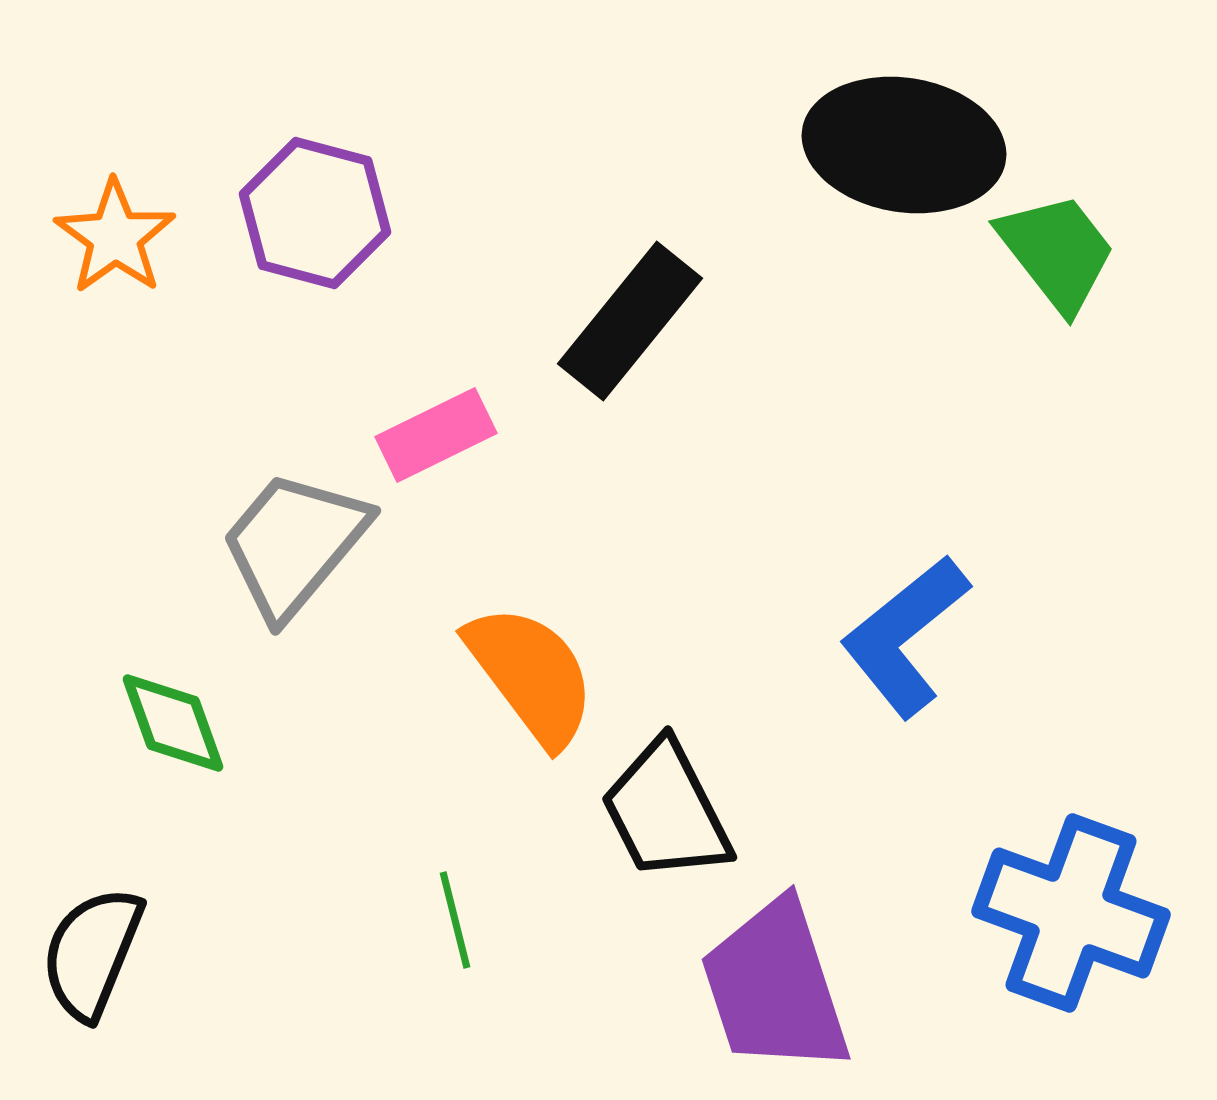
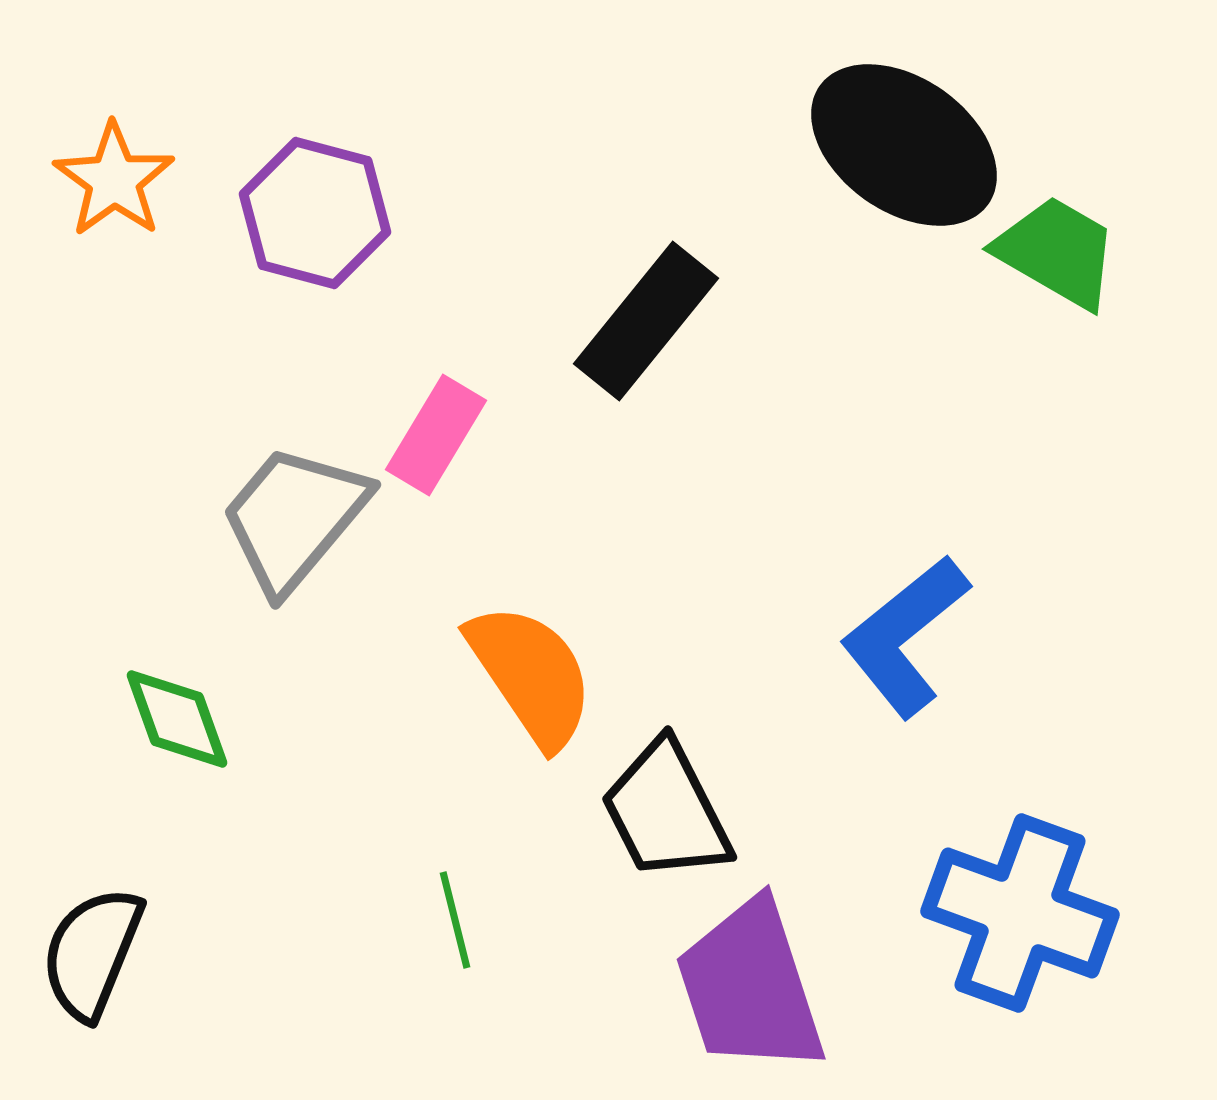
black ellipse: rotated 26 degrees clockwise
orange star: moved 1 px left, 57 px up
green trapezoid: rotated 22 degrees counterclockwise
black rectangle: moved 16 px right
pink rectangle: rotated 33 degrees counterclockwise
gray trapezoid: moved 26 px up
orange semicircle: rotated 3 degrees clockwise
green diamond: moved 4 px right, 4 px up
blue cross: moved 51 px left
purple trapezoid: moved 25 px left
